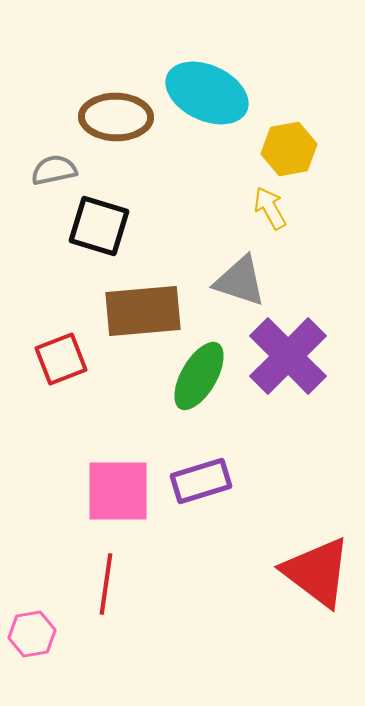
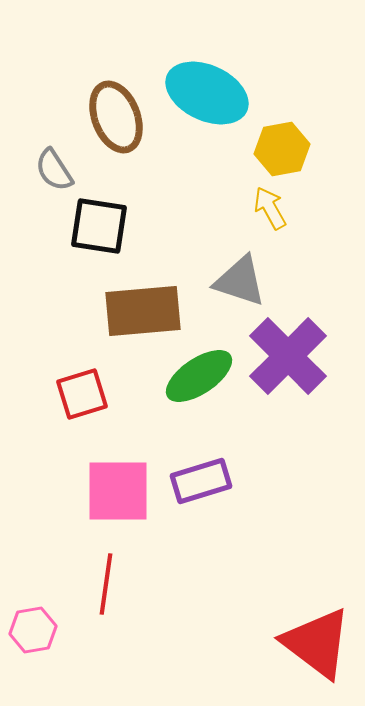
brown ellipse: rotated 68 degrees clockwise
yellow hexagon: moved 7 px left
gray semicircle: rotated 111 degrees counterclockwise
black square: rotated 8 degrees counterclockwise
red square: moved 21 px right, 35 px down; rotated 4 degrees clockwise
green ellipse: rotated 26 degrees clockwise
red triangle: moved 71 px down
pink hexagon: moved 1 px right, 4 px up
